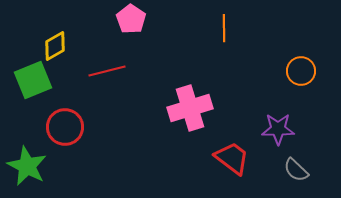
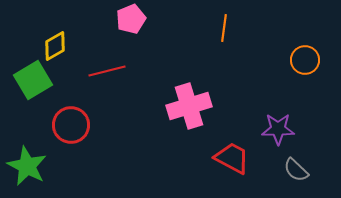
pink pentagon: rotated 16 degrees clockwise
orange line: rotated 8 degrees clockwise
orange circle: moved 4 px right, 11 px up
green square: rotated 9 degrees counterclockwise
pink cross: moved 1 px left, 2 px up
red circle: moved 6 px right, 2 px up
red trapezoid: rotated 9 degrees counterclockwise
